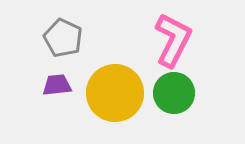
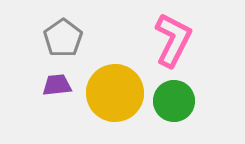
gray pentagon: rotated 12 degrees clockwise
green circle: moved 8 px down
